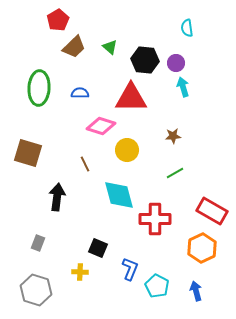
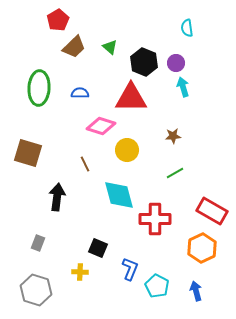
black hexagon: moved 1 px left, 2 px down; rotated 16 degrees clockwise
